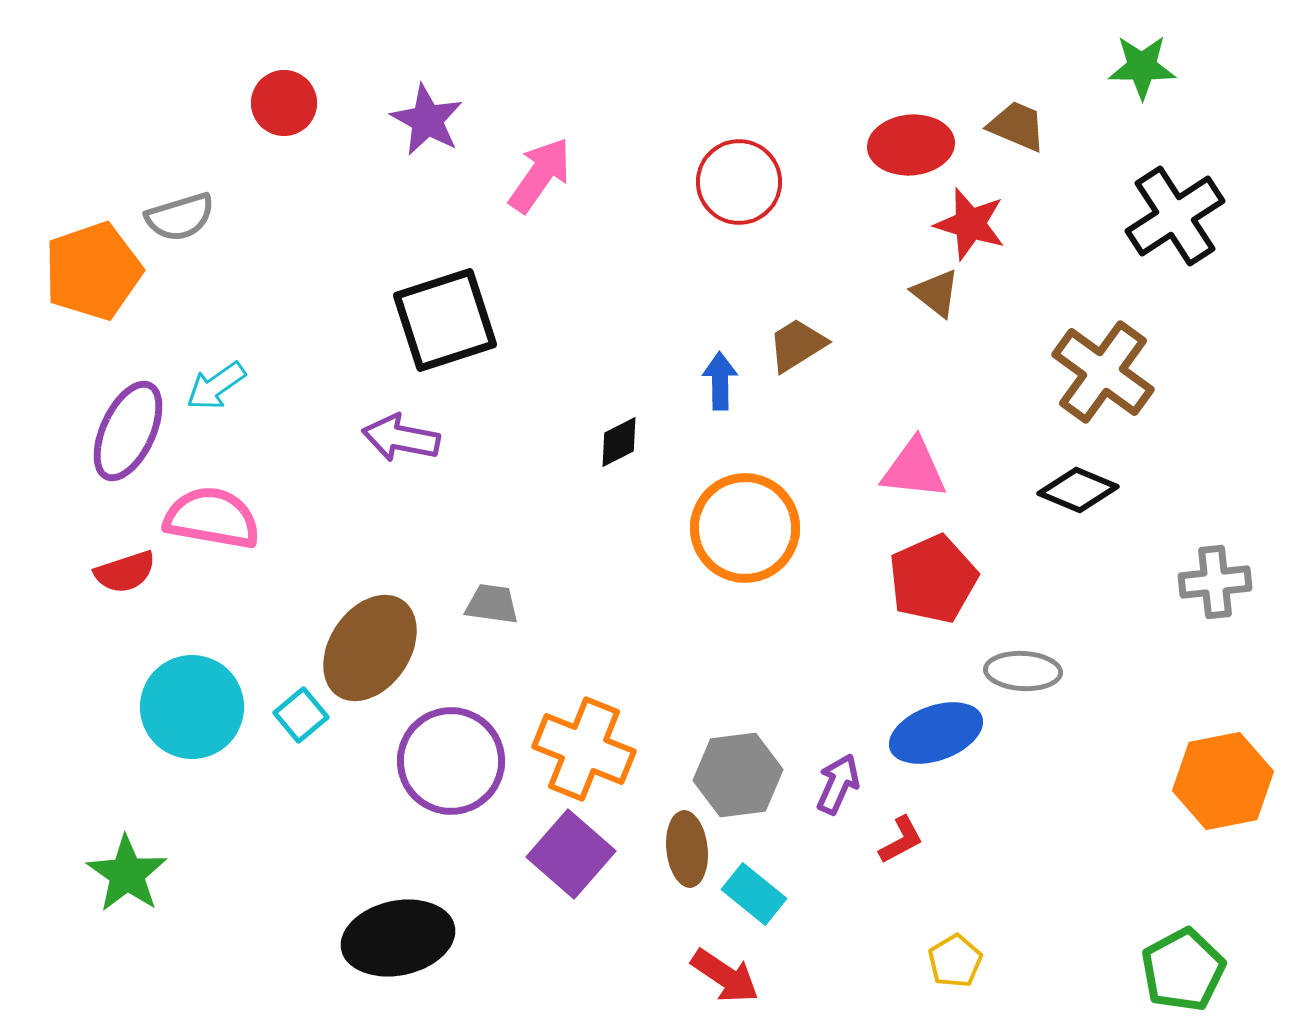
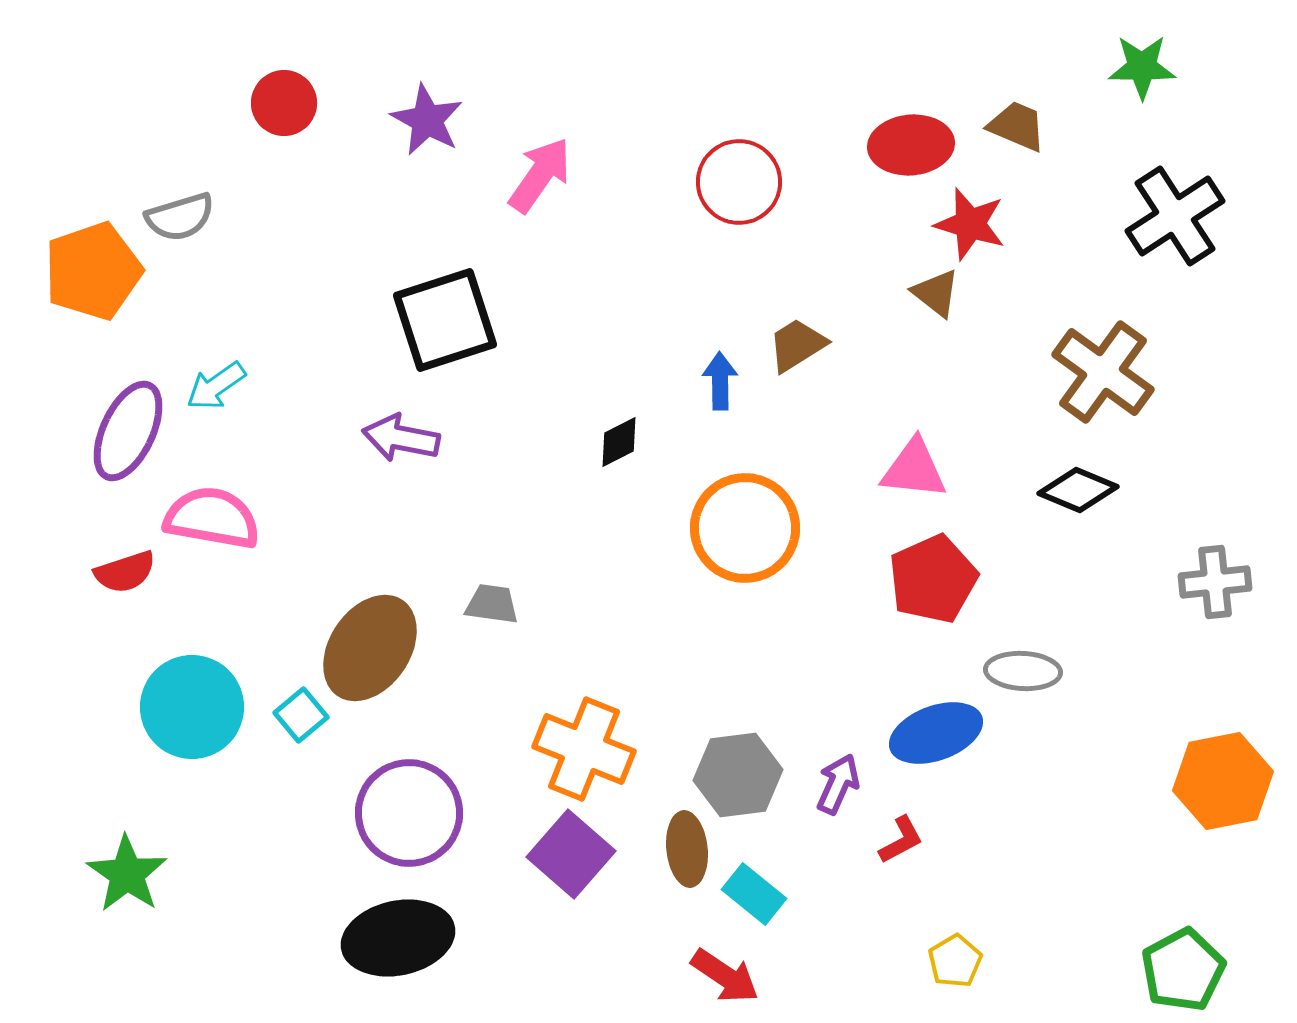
purple circle at (451, 761): moved 42 px left, 52 px down
